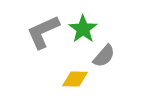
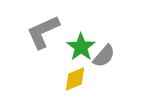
green star: moved 2 px left, 18 px down
yellow diamond: rotated 24 degrees counterclockwise
